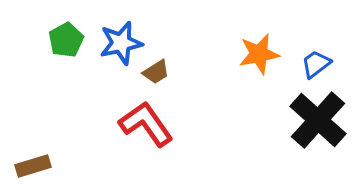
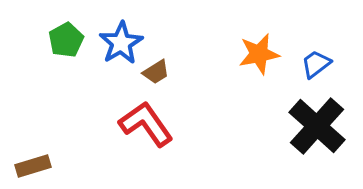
blue star: rotated 18 degrees counterclockwise
black cross: moved 1 px left, 6 px down
